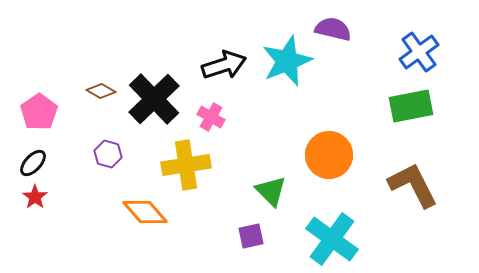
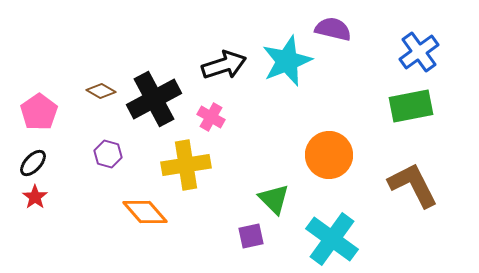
black cross: rotated 16 degrees clockwise
green triangle: moved 3 px right, 8 px down
